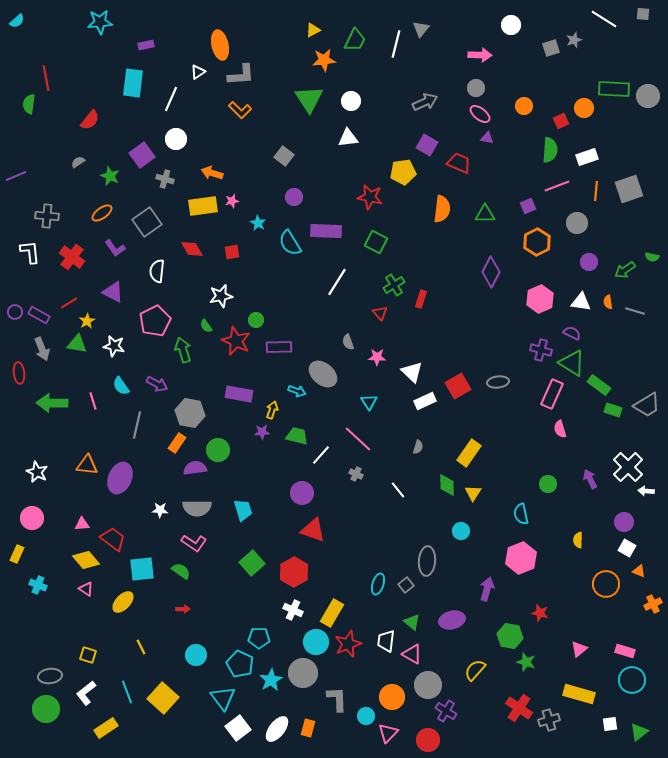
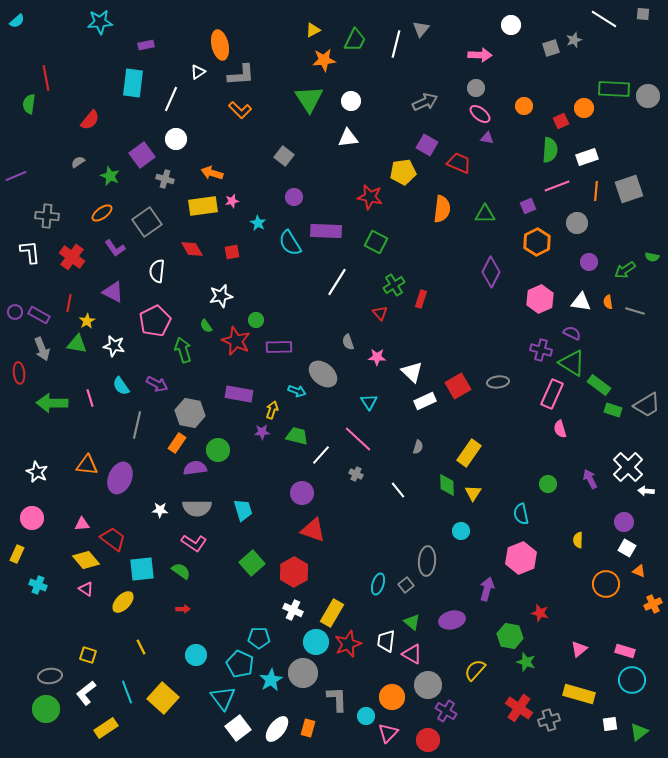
red line at (69, 303): rotated 48 degrees counterclockwise
pink line at (93, 401): moved 3 px left, 3 px up
